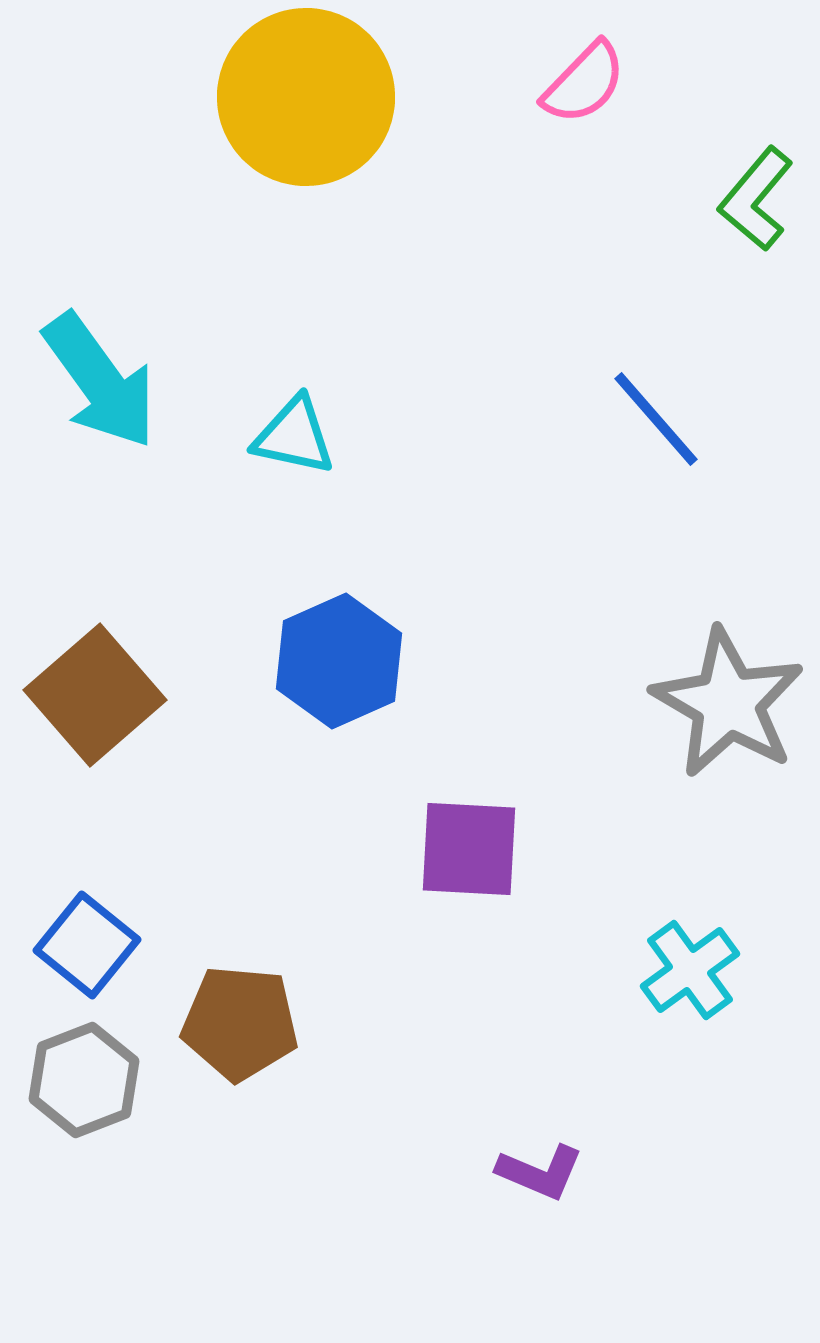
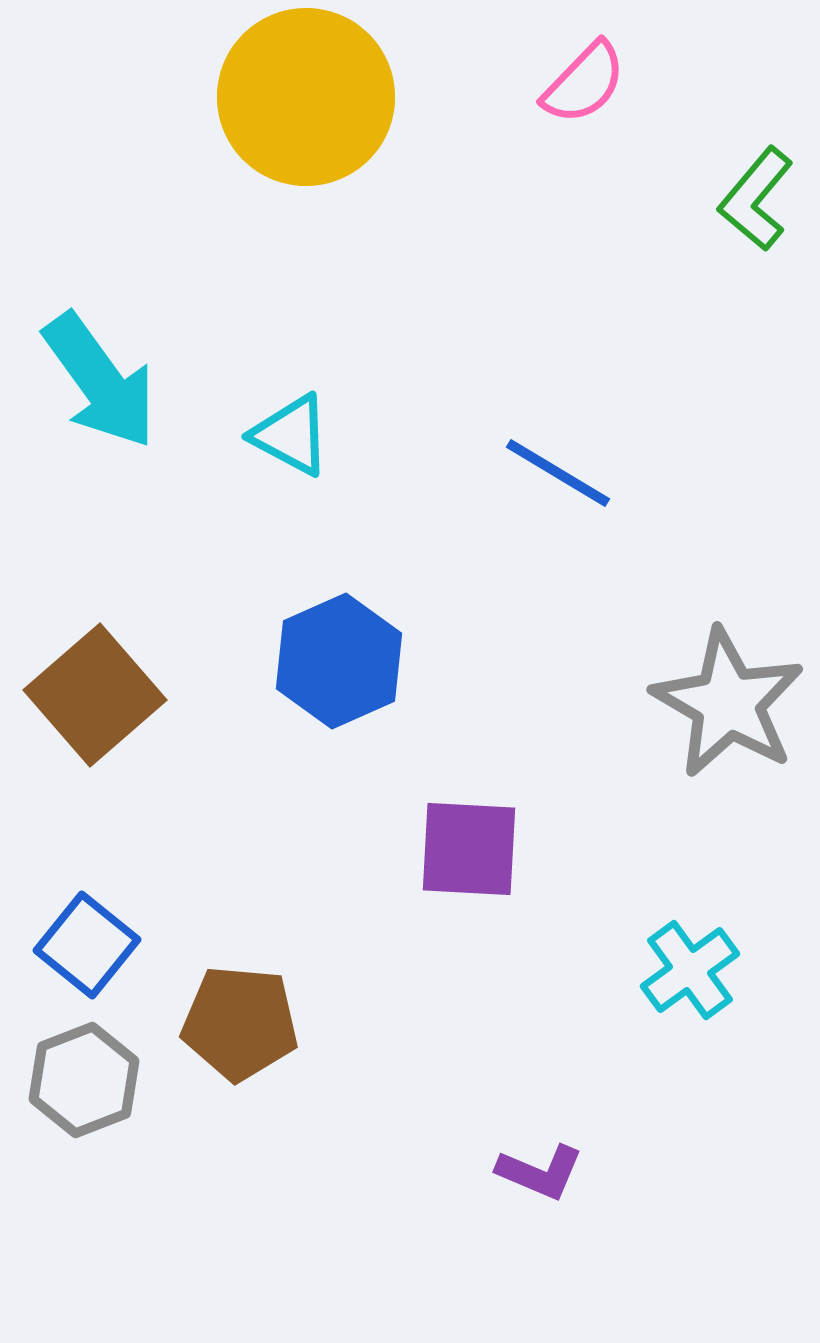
blue line: moved 98 px left, 54 px down; rotated 18 degrees counterclockwise
cyan triangle: moved 3 px left, 1 px up; rotated 16 degrees clockwise
